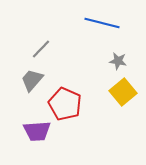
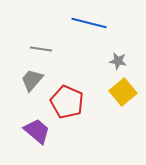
blue line: moved 13 px left
gray line: rotated 55 degrees clockwise
red pentagon: moved 2 px right, 2 px up
purple trapezoid: rotated 136 degrees counterclockwise
